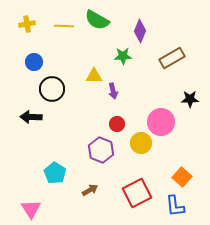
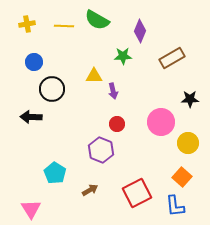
yellow circle: moved 47 px right
